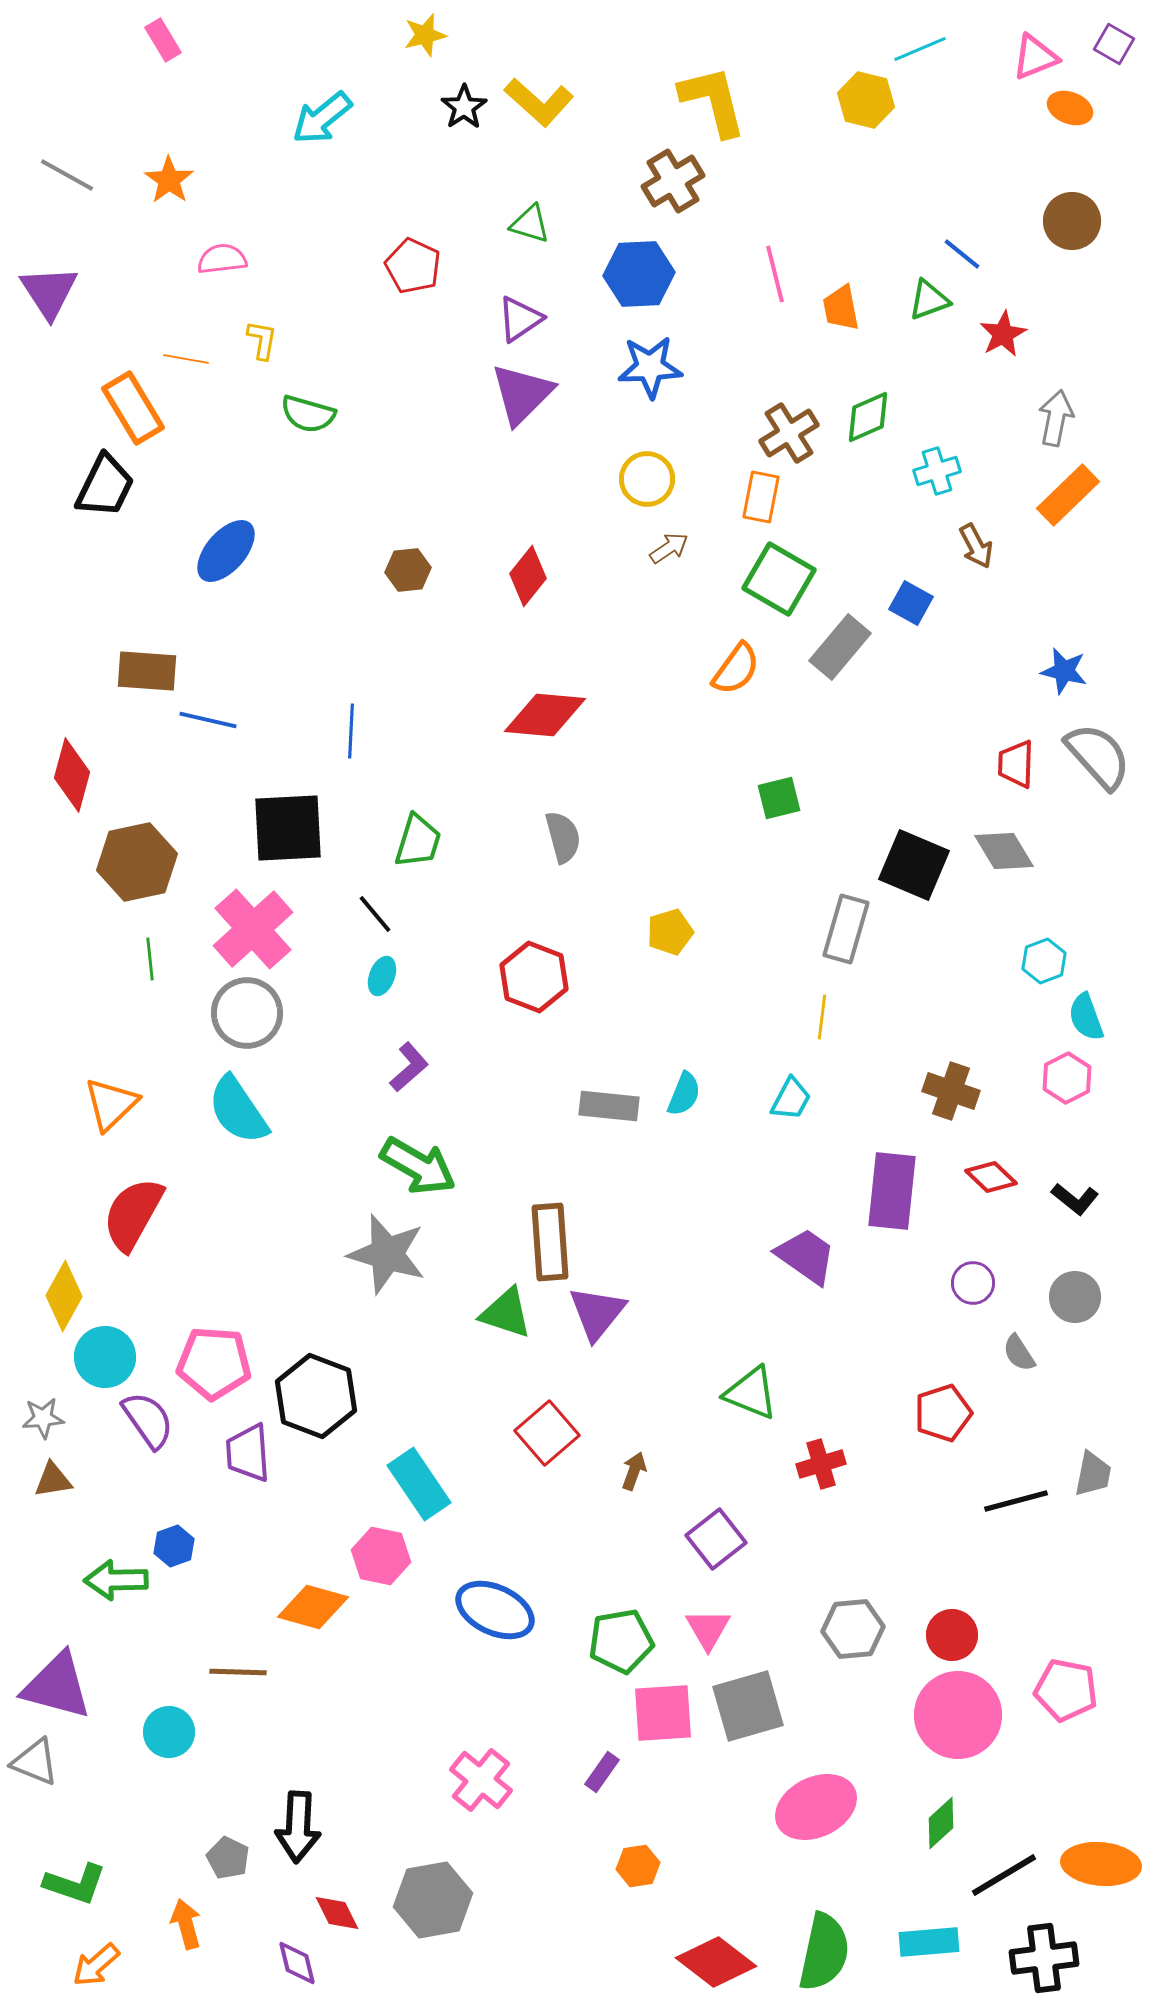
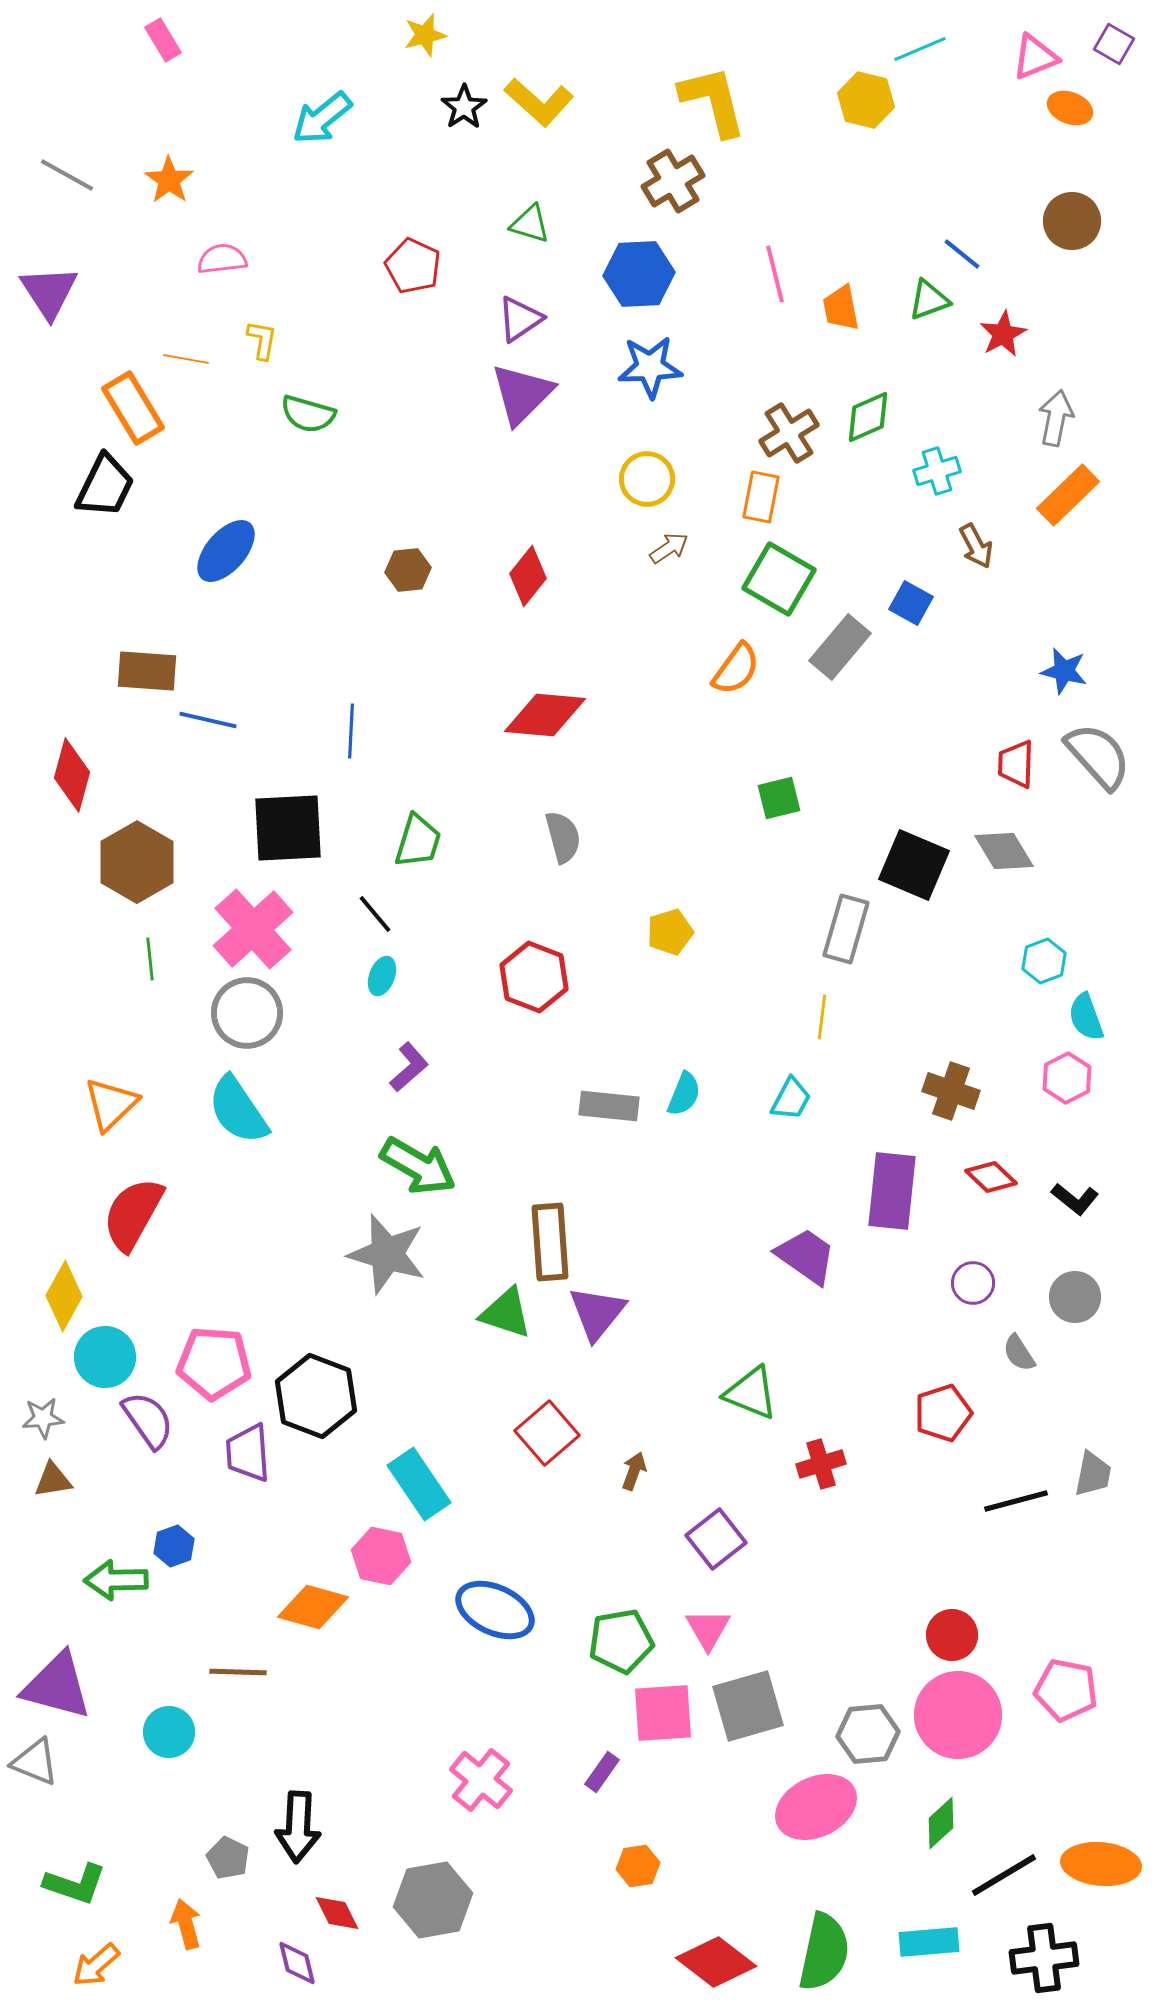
brown hexagon at (137, 862): rotated 18 degrees counterclockwise
gray hexagon at (853, 1629): moved 15 px right, 105 px down
